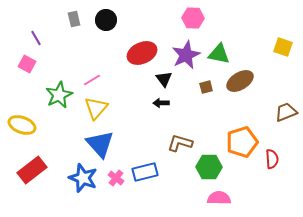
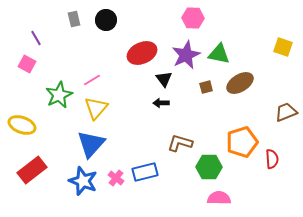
brown ellipse: moved 2 px down
blue triangle: moved 9 px left; rotated 24 degrees clockwise
blue star: moved 3 px down
